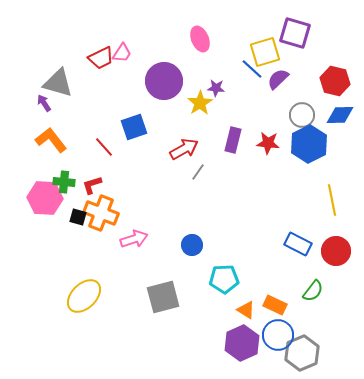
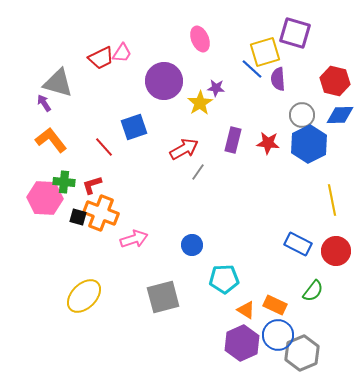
purple semicircle at (278, 79): rotated 50 degrees counterclockwise
